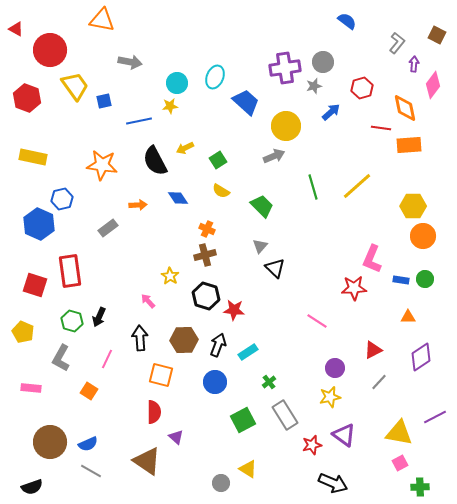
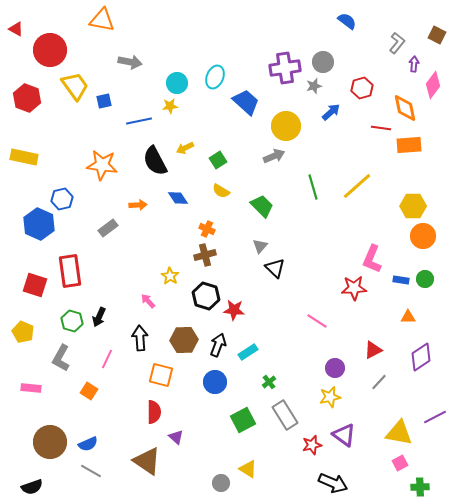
yellow rectangle at (33, 157): moved 9 px left
